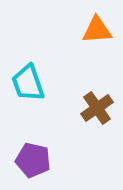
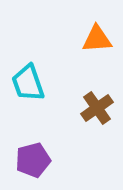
orange triangle: moved 9 px down
purple pentagon: rotated 28 degrees counterclockwise
